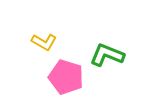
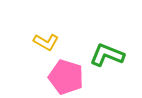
yellow L-shape: moved 2 px right
